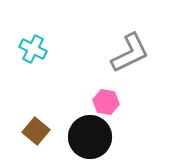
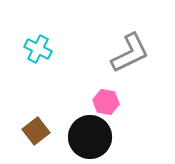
cyan cross: moved 5 px right
brown square: rotated 12 degrees clockwise
